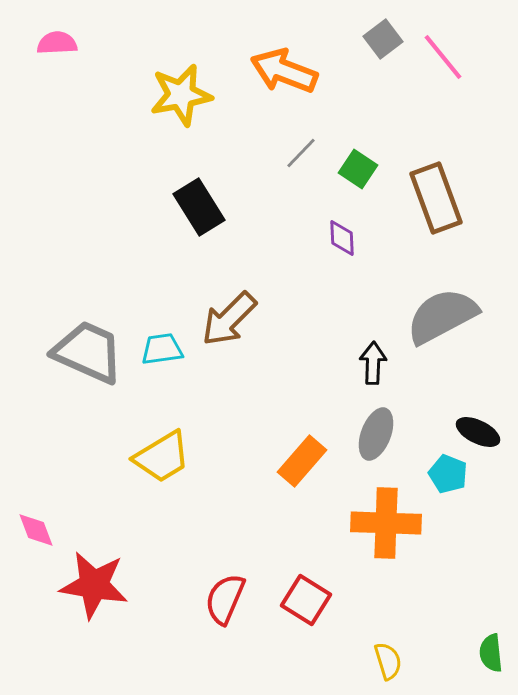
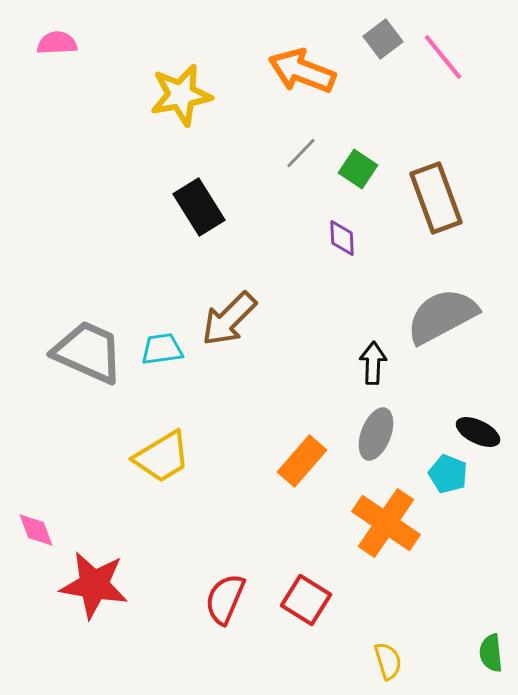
orange arrow: moved 18 px right
orange cross: rotated 32 degrees clockwise
